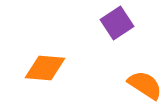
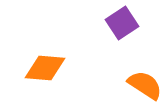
purple square: moved 5 px right
